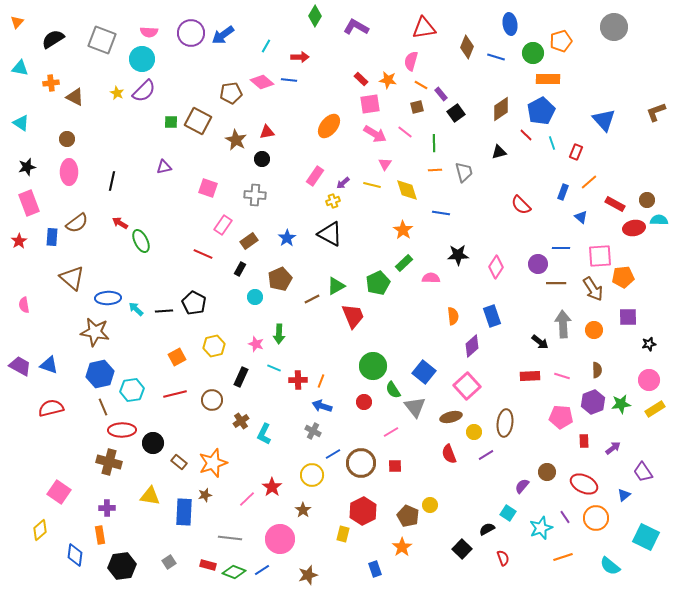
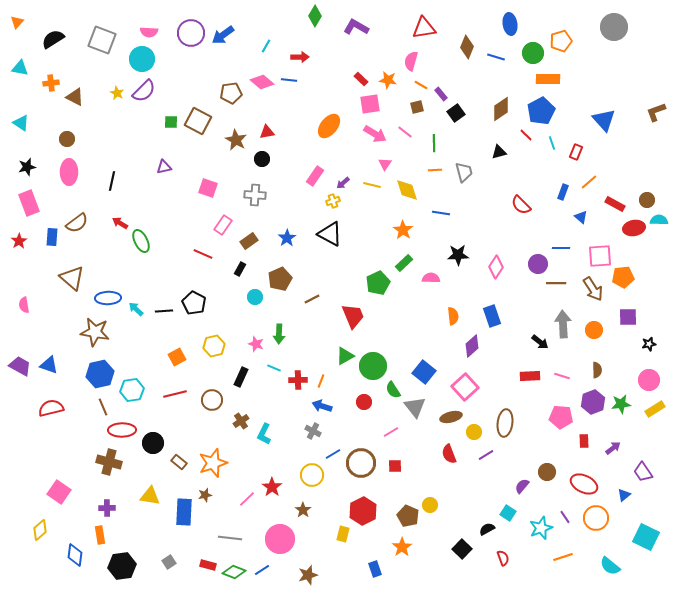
green triangle at (336, 286): moved 9 px right, 70 px down
pink square at (467, 386): moved 2 px left, 1 px down
